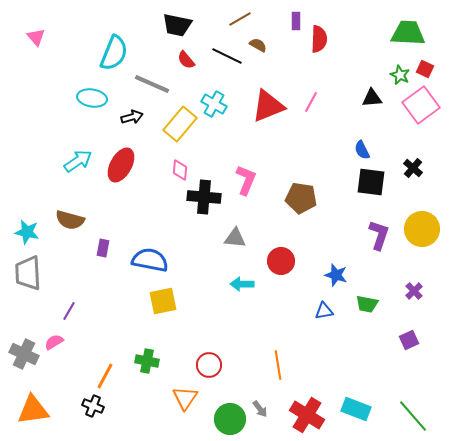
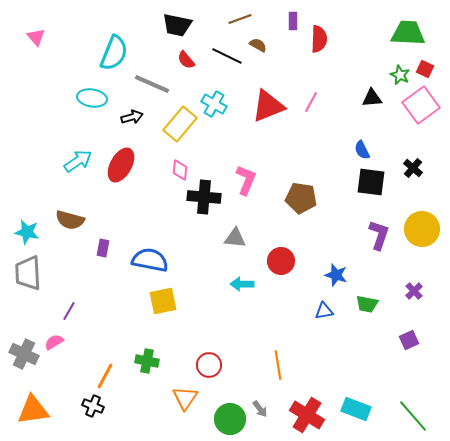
brown line at (240, 19): rotated 10 degrees clockwise
purple rectangle at (296, 21): moved 3 px left
